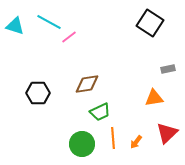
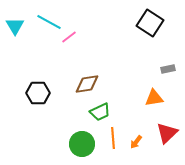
cyan triangle: rotated 42 degrees clockwise
